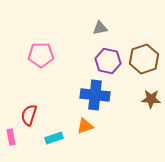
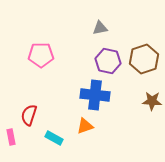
brown star: moved 1 px right, 2 px down
cyan rectangle: rotated 48 degrees clockwise
